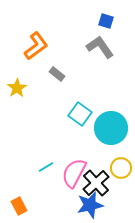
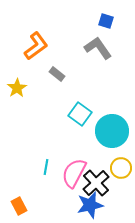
gray L-shape: moved 2 px left, 1 px down
cyan circle: moved 1 px right, 3 px down
cyan line: rotated 49 degrees counterclockwise
